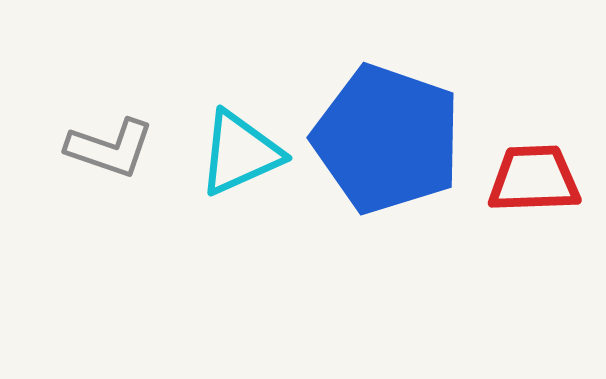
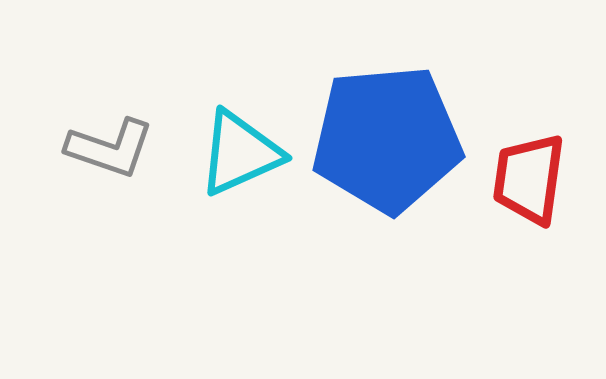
blue pentagon: rotated 24 degrees counterclockwise
red trapezoid: moved 5 px left; rotated 80 degrees counterclockwise
